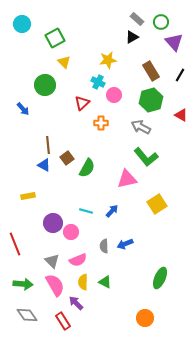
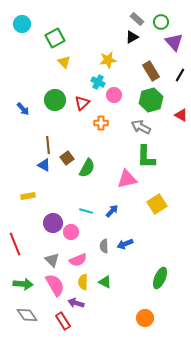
green circle at (45, 85): moved 10 px right, 15 px down
green L-shape at (146, 157): rotated 40 degrees clockwise
gray triangle at (52, 261): moved 1 px up
purple arrow at (76, 303): rotated 28 degrees counterclockwise
